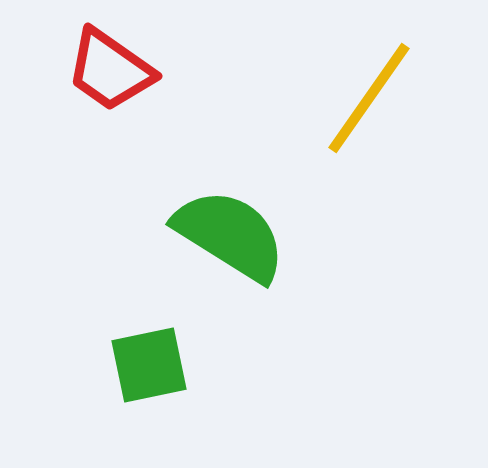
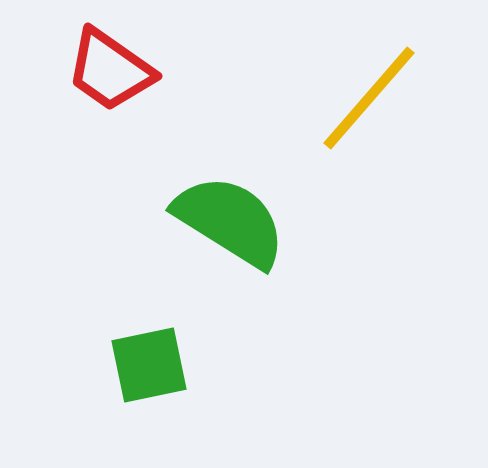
yellow line: rotated 6 degrees clockwise
green semicircle: moved 14 px up
